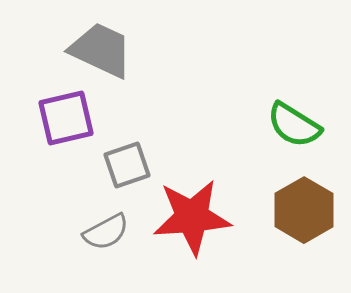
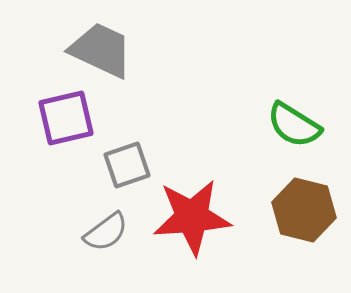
brown hexagon: rotated 16 degrees counterclockwise
gray semicircle: rotated 9 degrees counterclockwise
